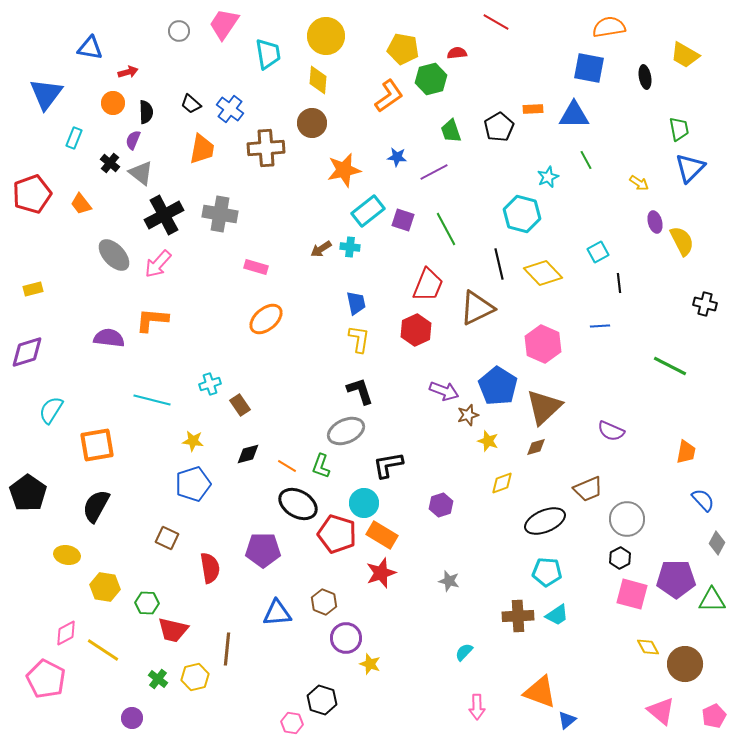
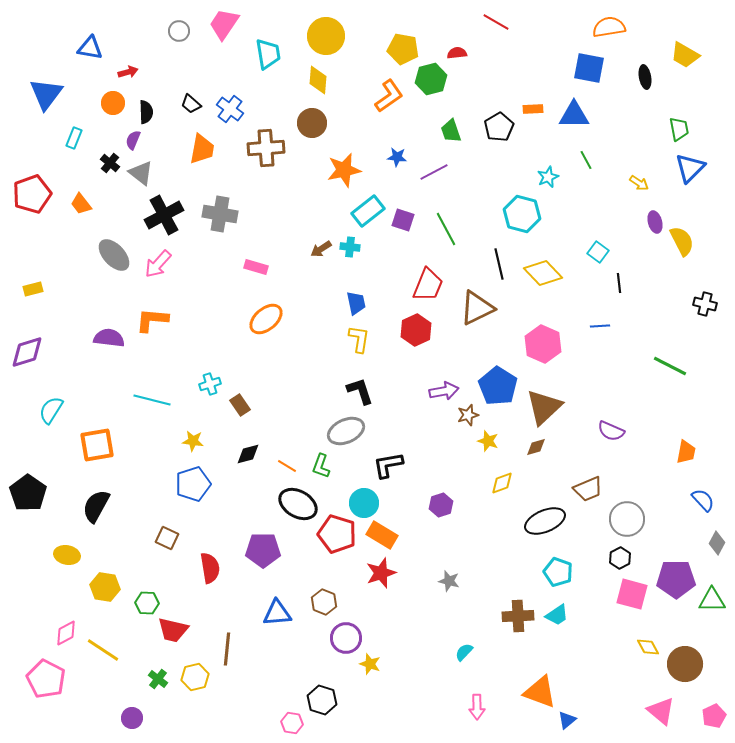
cyan square at (598, 252): rotated 25 degrees counterclockwise
purple arrow at (444, 391): rotated 32 degrees counterclockwise
cyan pentagon at (547, 572): moved 11 px right; rotated 16 degrees clockwise
